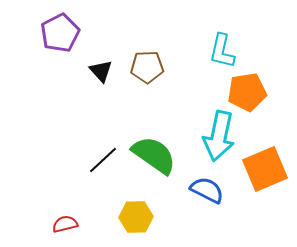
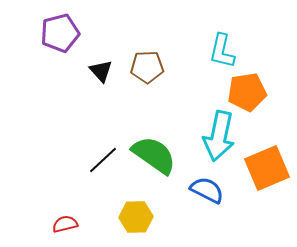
purple pentagon: rotated 12 degrees clockwise
orange square: moved 2 px right, 1 px up
